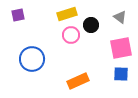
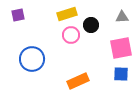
gray triangle: moved 2 px right; rotated 40 degrees counterclockwise
